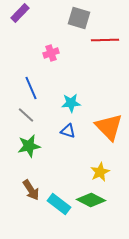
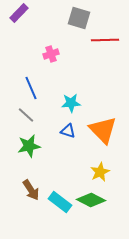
purple rectangle: moved 1 px left
pink cross: moved 1 px down
orange triangle: moved 6 px left, 3 px down
cyan rectangle: moved 1 px right, 2 px up
